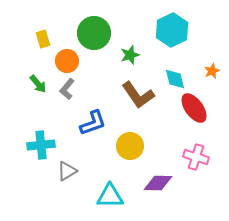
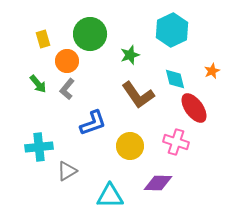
green circle: moved 4 px left, 1 px down
cyan cross: moved 2 px left, 2 px down
pink cross: moved 20 px left, 15 px up
